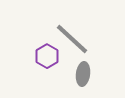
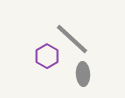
gray ellipse: rotated 10 degrees counterclockwise
